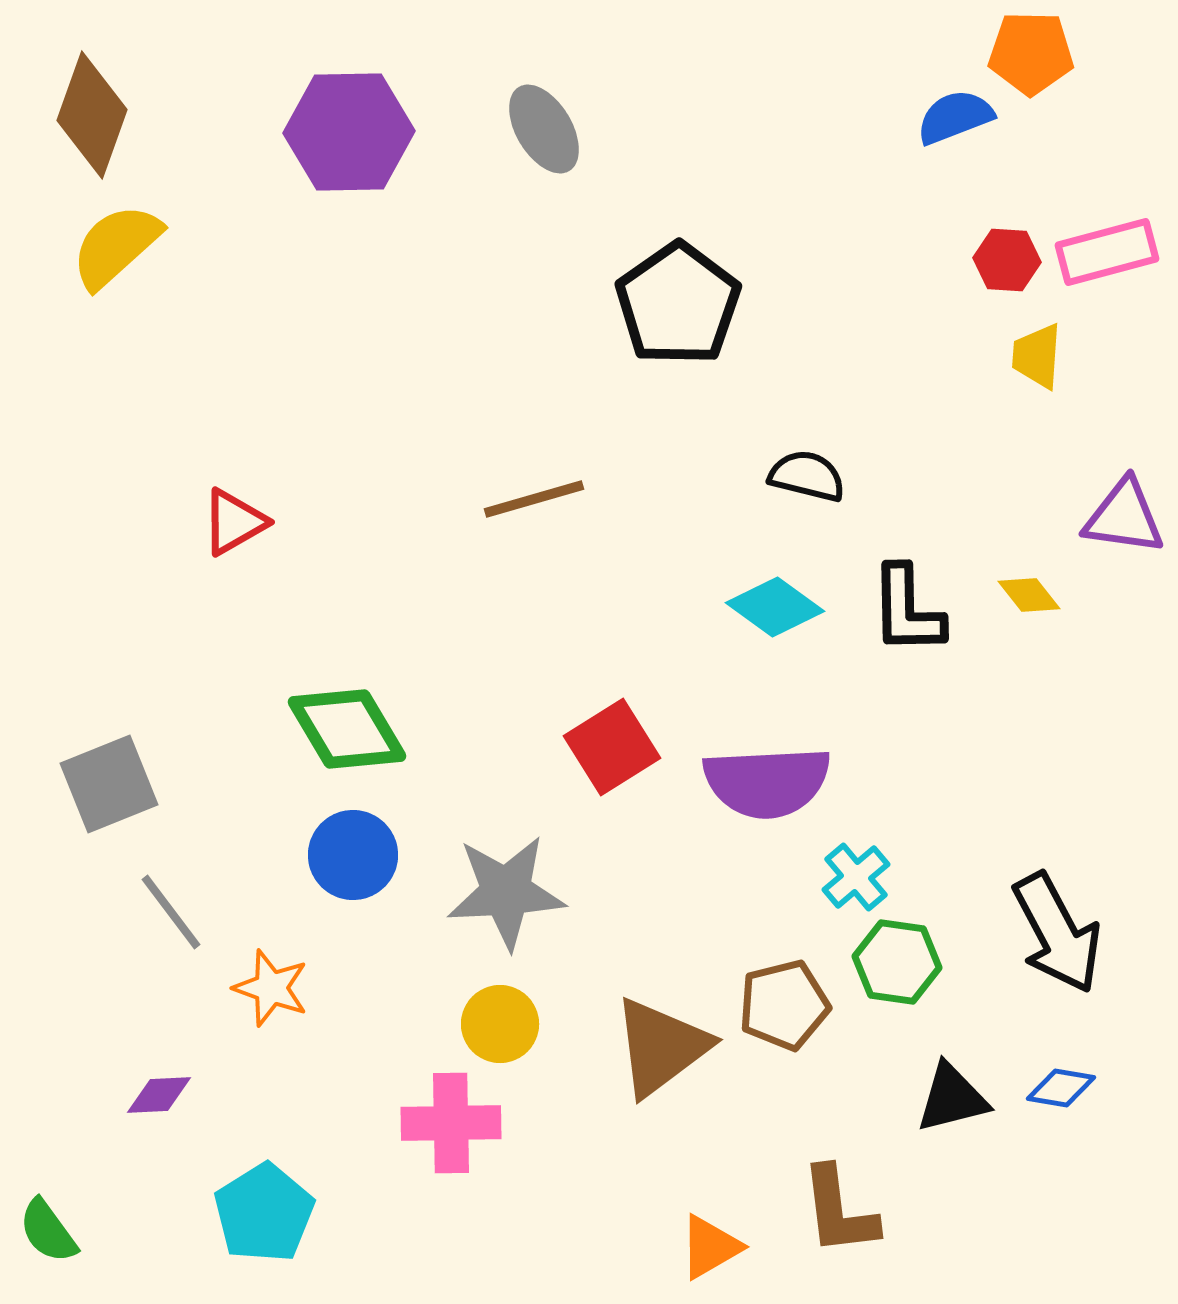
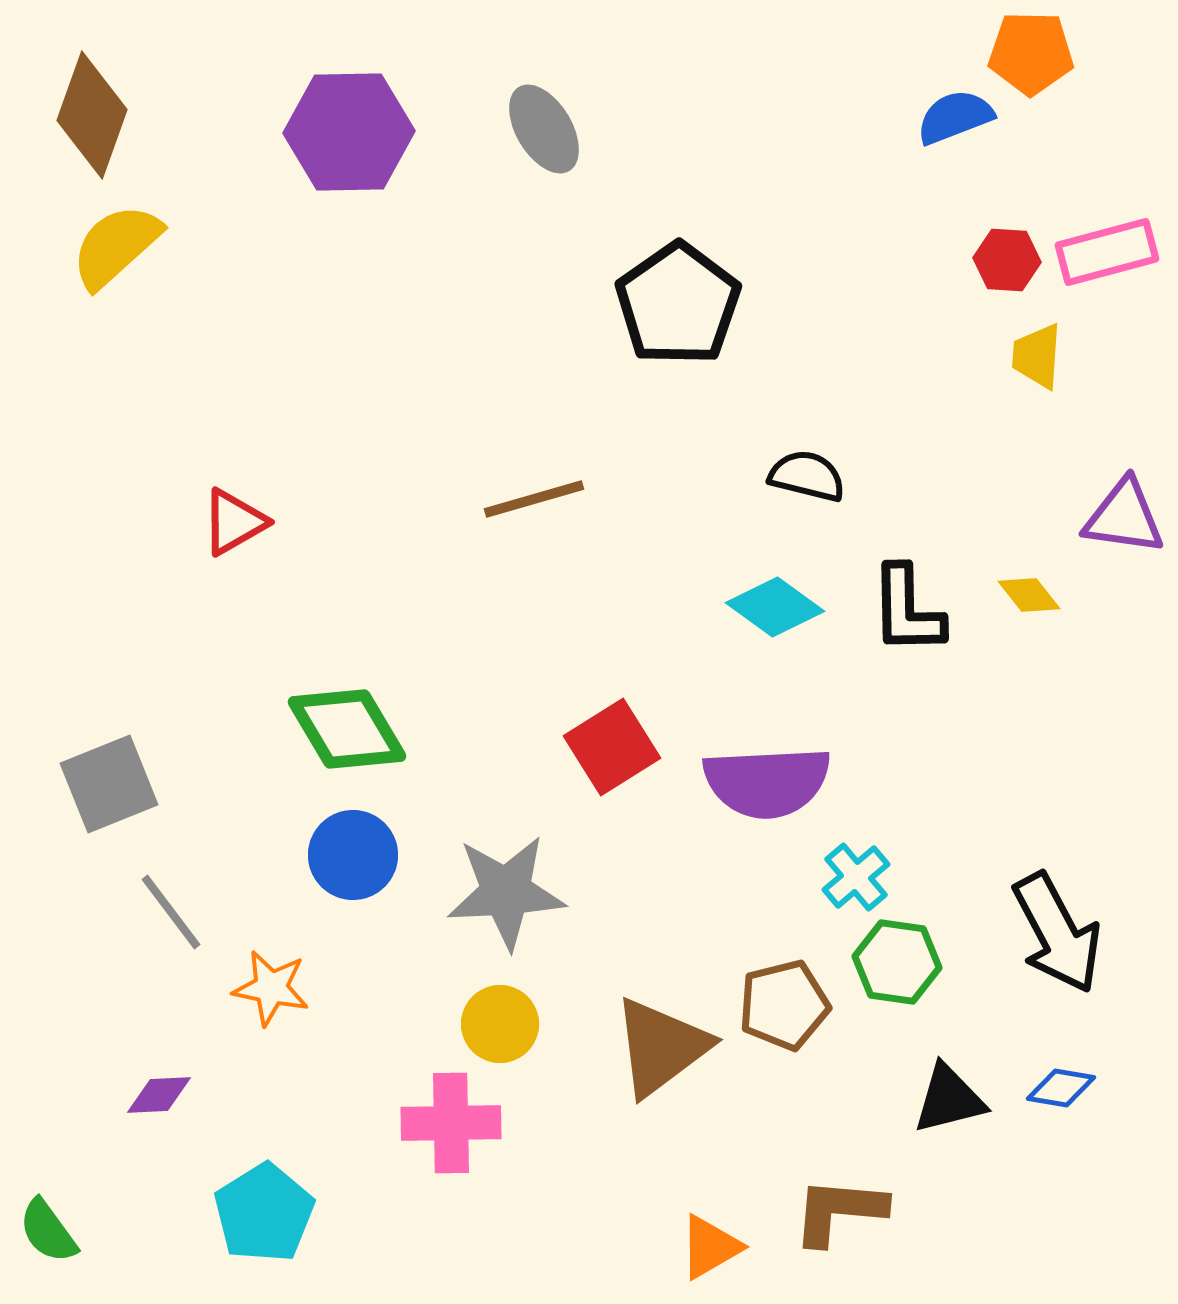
orange star: rotated 8 degrees counterclockwise
black triangle: moved 3 px left, 1 px down
brown L-shape: rotated 102 degrees clockwise
